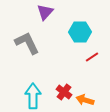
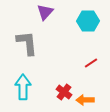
cyan hexagon: moved 8 px right, 11 px up
gray L-shape: rotated 20 degrees clockwise
red line: moved 1 px left, 6 px down
cyan arrow: moved 10 px left, 9 px up
orange arrow: rotated 18 degrees counterclockwise
